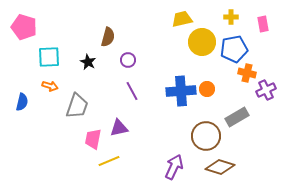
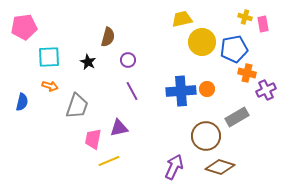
yellow cross: moved 14 px right; rotated 16 degrees clockwise
pink pentagon: rotated 25 degrees counterclockwise
